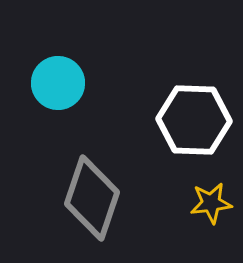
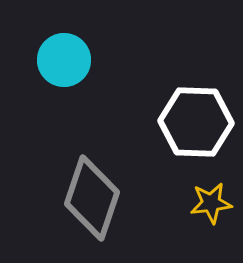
cyan circle: moved 6 px right, 23 px up
white hexagon: moved 2 px right, 2 px down
